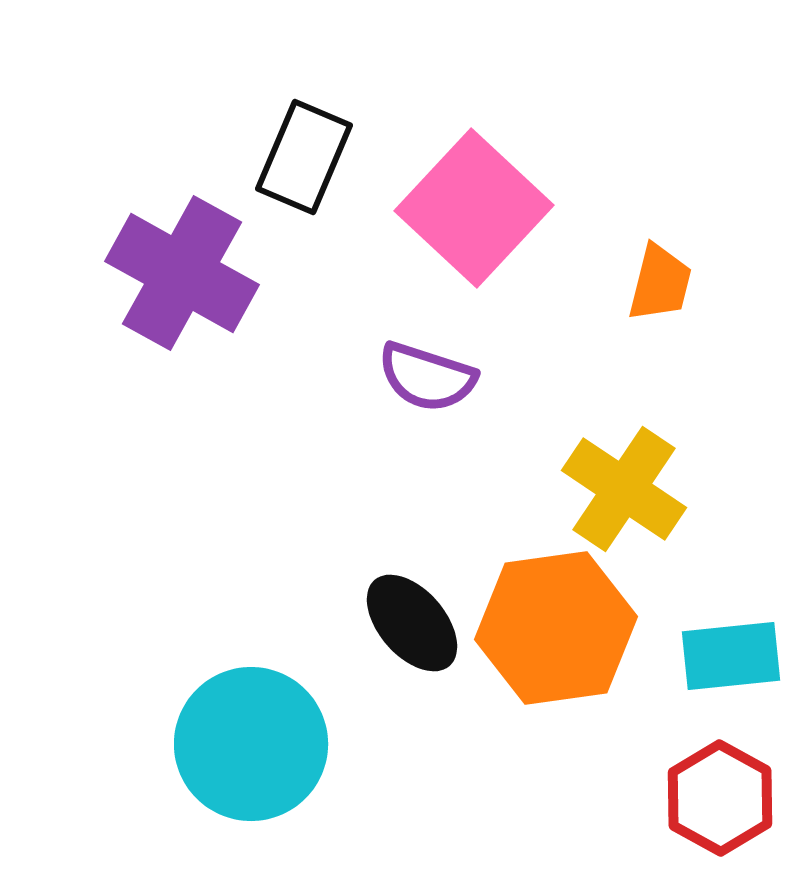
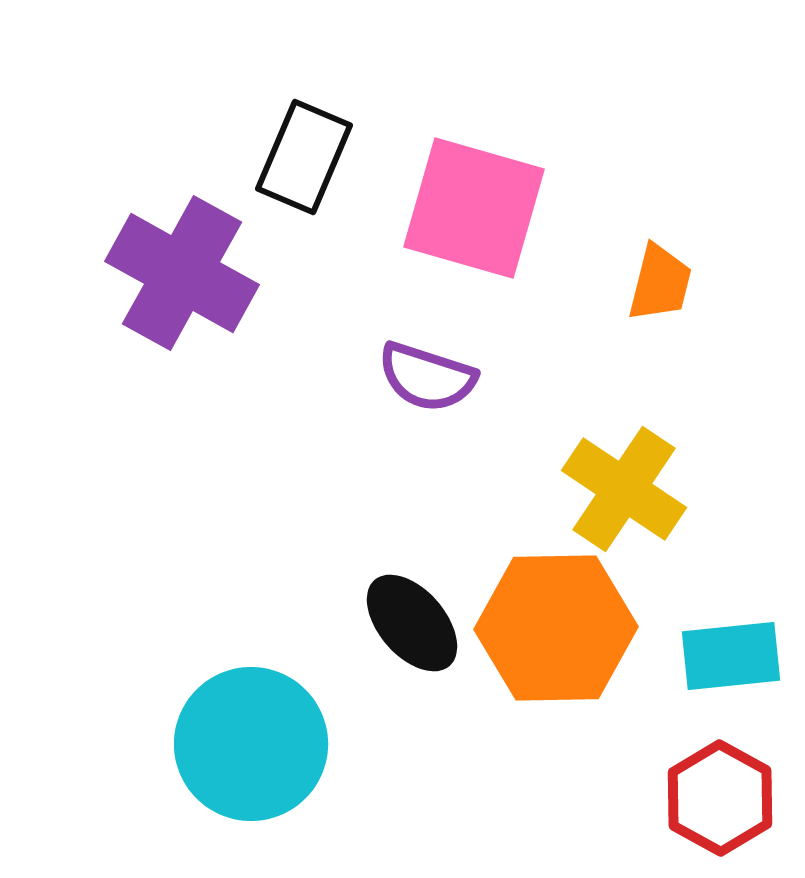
pink square: rotated 27 degrees counterclockwise
orange hexagon: rotated 7 degrees clockwise
